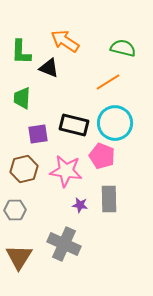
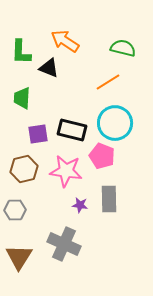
black rectangle: moved 2 px left, 5 px down
